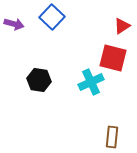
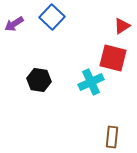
purple arrow: rotated 132 degrees clockwise
